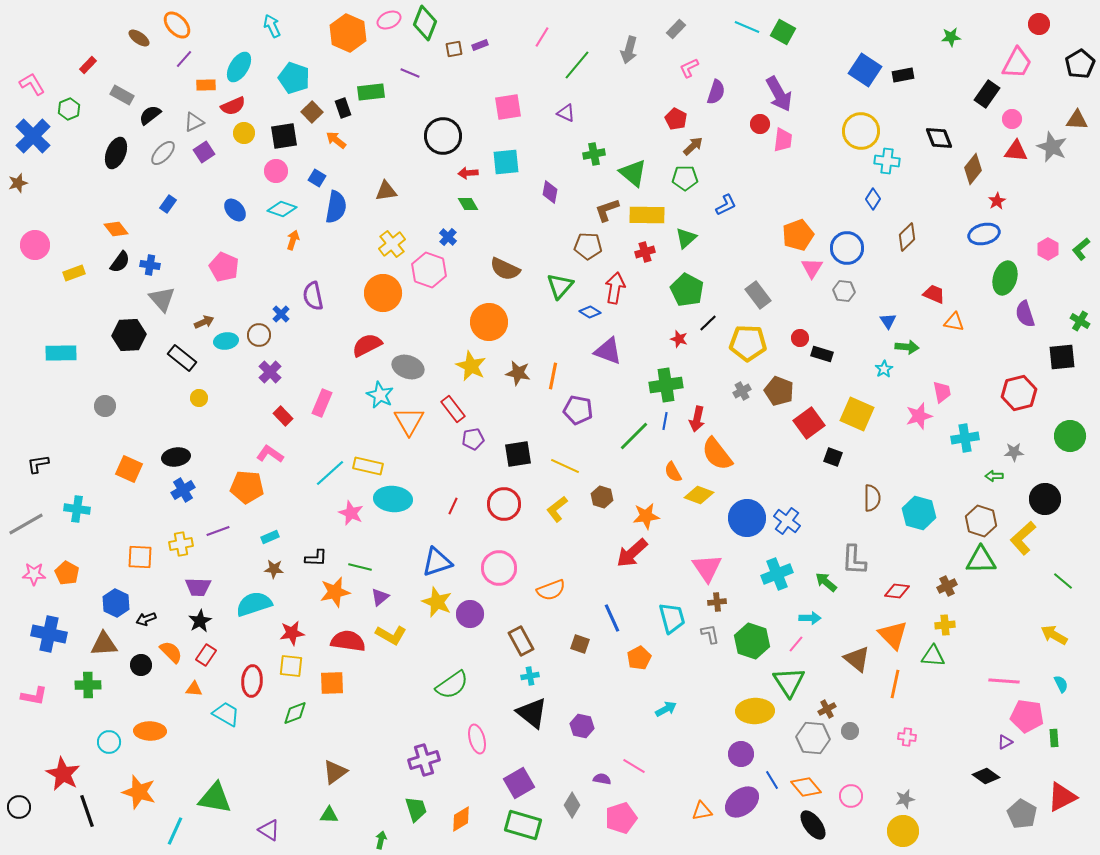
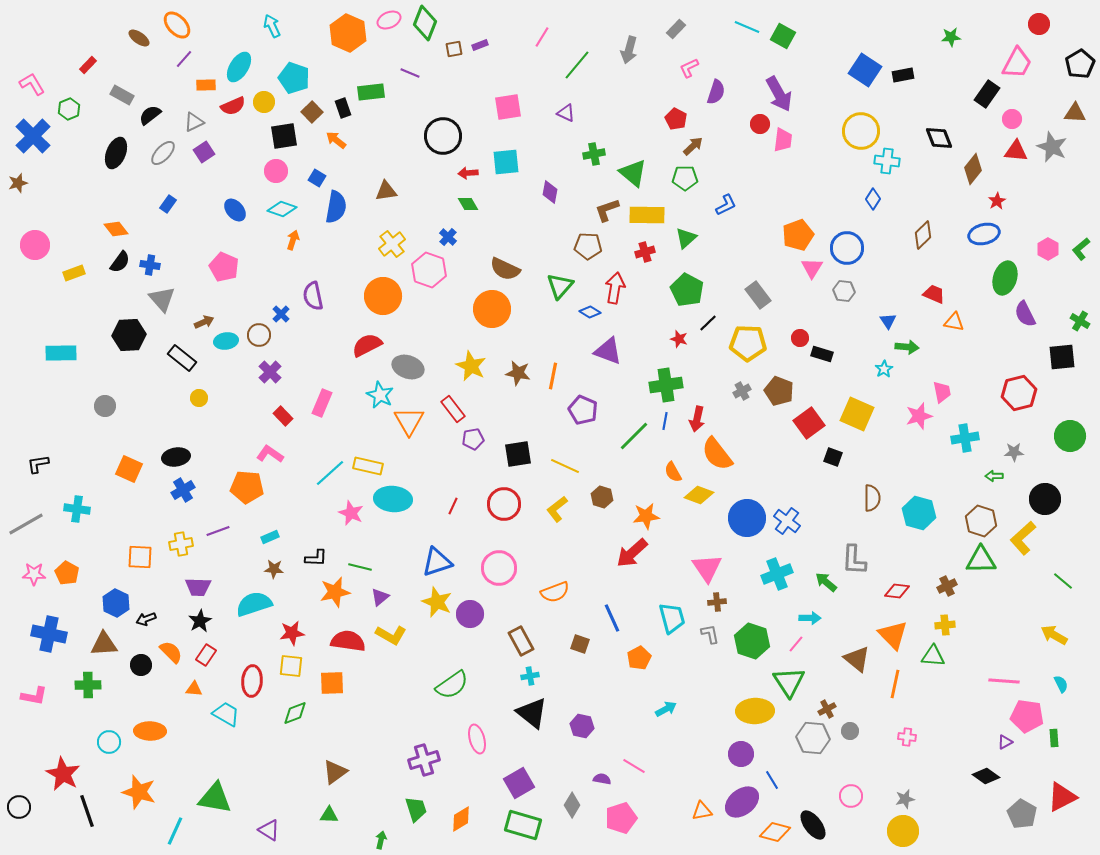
green square at (783, 32): moved 4 px down
brown triangle at (1077, 120): moved 2 px left, 7 px up
yellow circle at (244, 133): moved 20 px right, 31 px up
brown diamond at (907, 237): moved 16 px right, 2 px up
orange circle at (383, 293): moved 3 px down
purple semicircle at (1025, 314): rotated 8 degrees counterclockwise
orange circle at (489, 322): moved 3 px right, 13 px up
purple pentagon at (578, 410): moved 5 px right; rotated 12 degrees clockwise
orange semicircle at (551, 590): moved 4 px right, 2 px down
orange diamond at (806, 787): moved 31 px left, 45 px down; rotated 36 degrees counterclockwise
